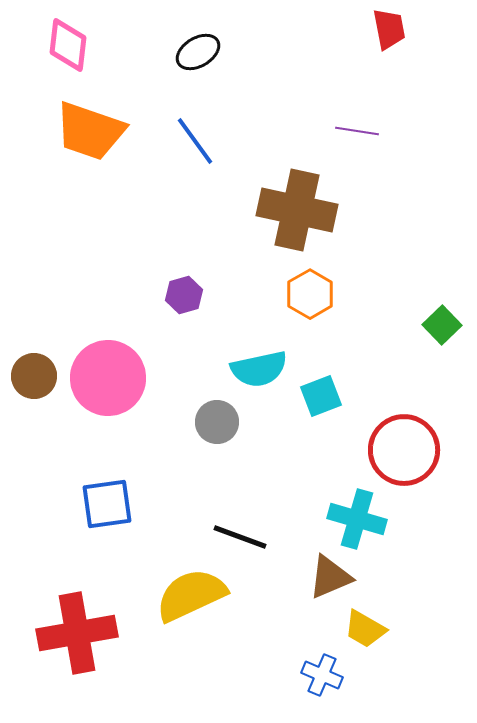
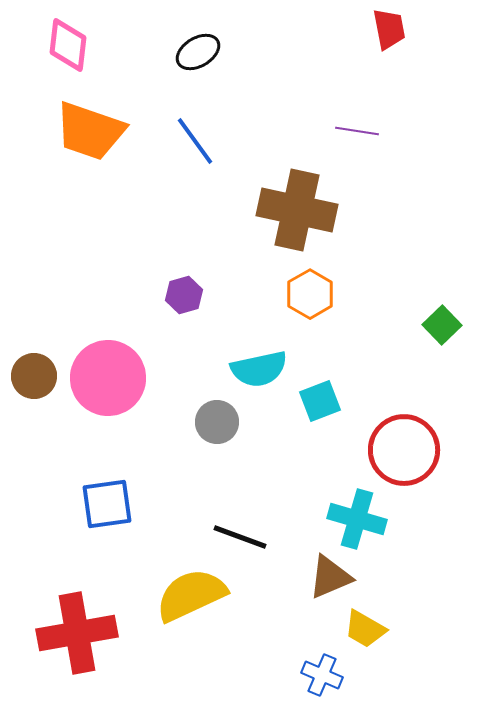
cyan square: moved 1 px left, 5 px down
